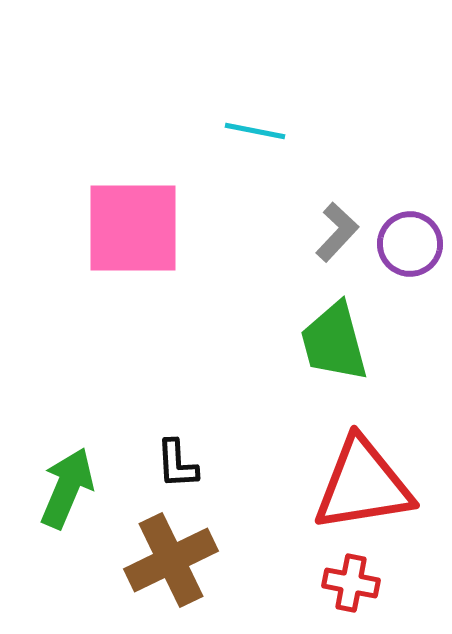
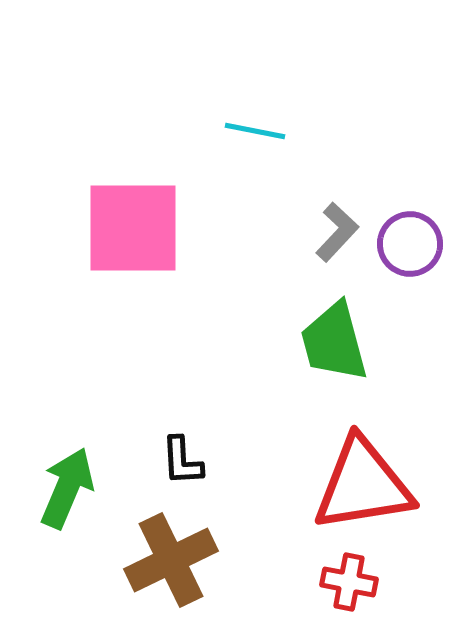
black L-shape: moved 5 px right, 3 px up
red cross: moved 2 px left, 1 px up
